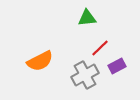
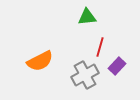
green triangle: moved 1 px up
red line: moved 1 px up; rotated 30 degrees counterclockwise
purple rectangle: rotated 18 degrees counterclockwise
